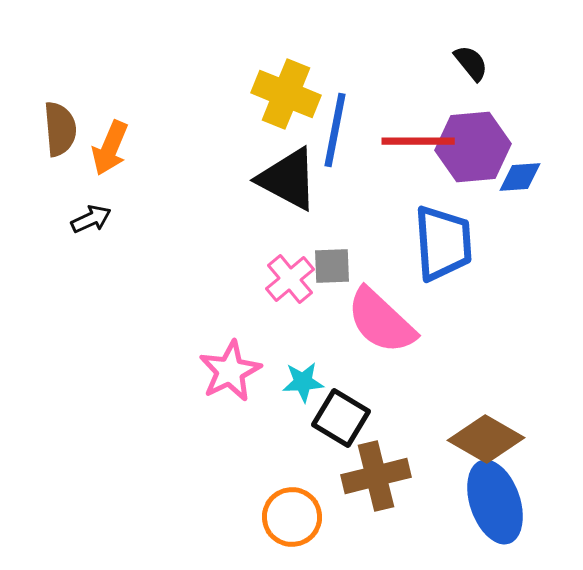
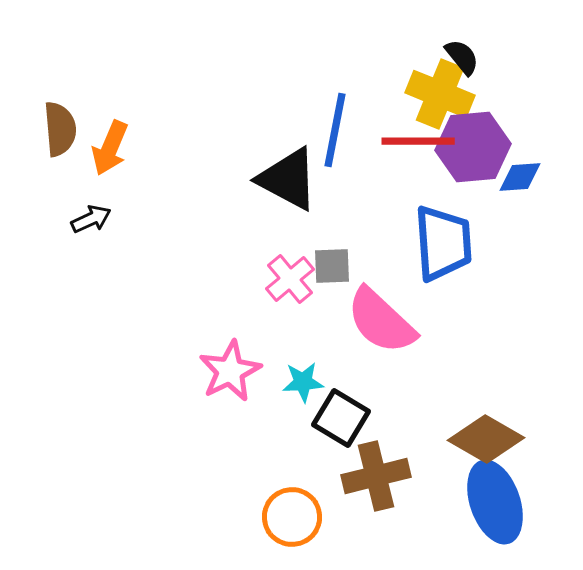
black semicircle: moved 9 px left, 6 px up
yellow cross: moved 154 px right
